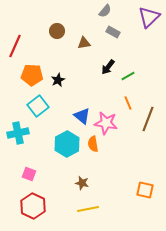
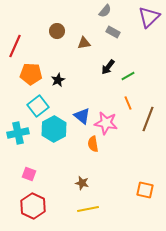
orange pentagon: moved 1 px left, 1 px up
cyan hexagon: moved 13 px left, 15 px up
